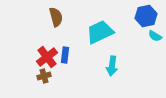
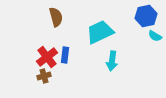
cyan arrow: moved 5 px up
